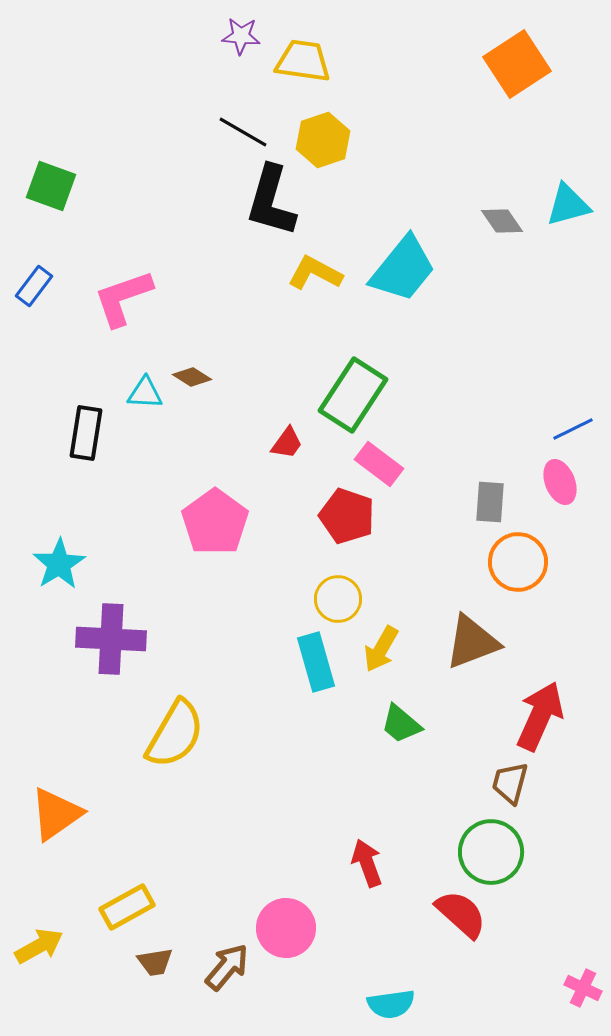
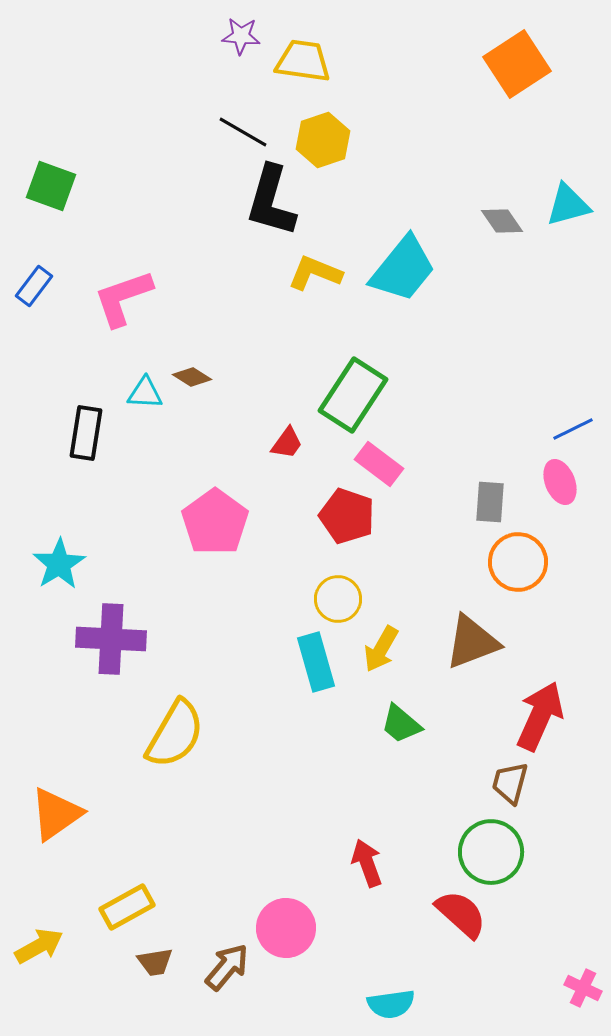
yellow L-shape at (315, 273): rotated 6 degrees counterclockwise
